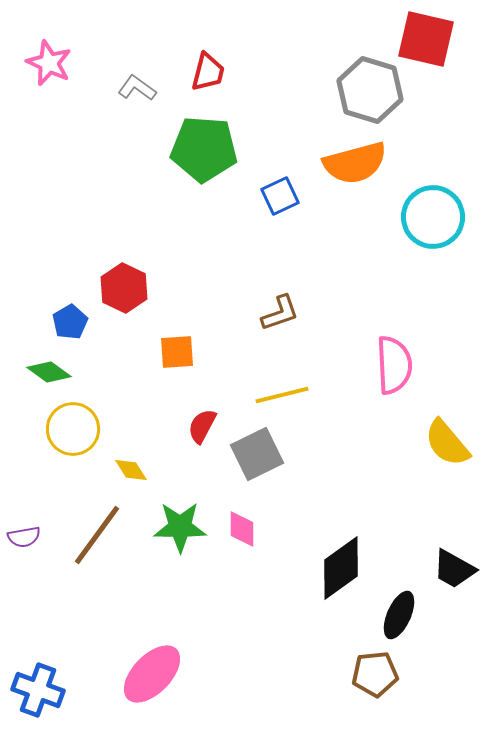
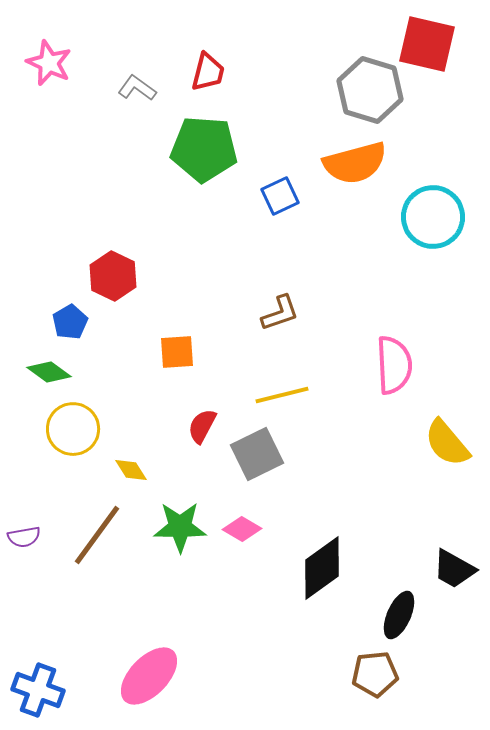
red square: moved 1 px right, 5 px down
red hexagon: moved 11 px left, 12 px up
pink diamond: rotated 60 degrees counterclockwise
black diamond: moved 19 px left
pink ellipse: moved 3 px left, 2 px down
